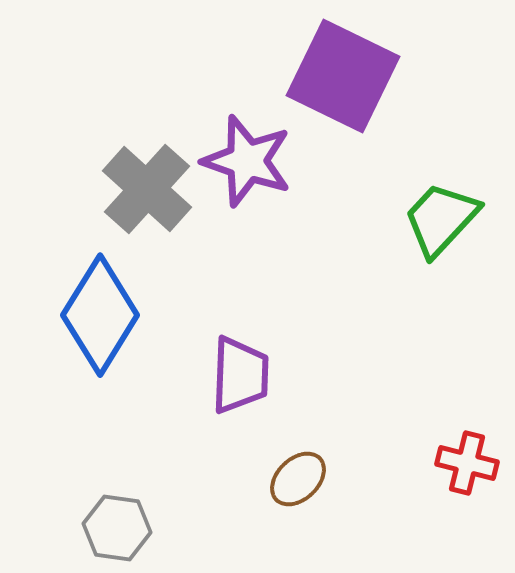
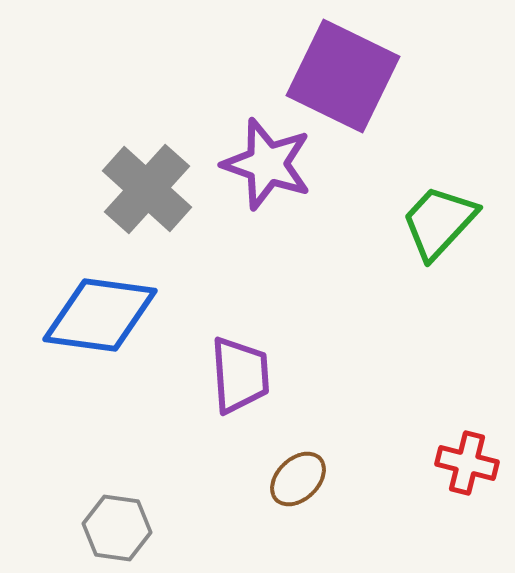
purple star: moved 20 px right, 3 px down
green trapezoid: moved 2 px left, 3 px down
blue diamond: rotated 66 degrees clockwise
purple trapezoid: rotated 6 degrees counterclockwise
